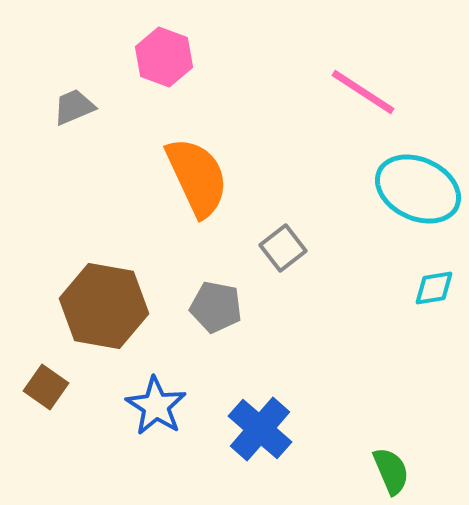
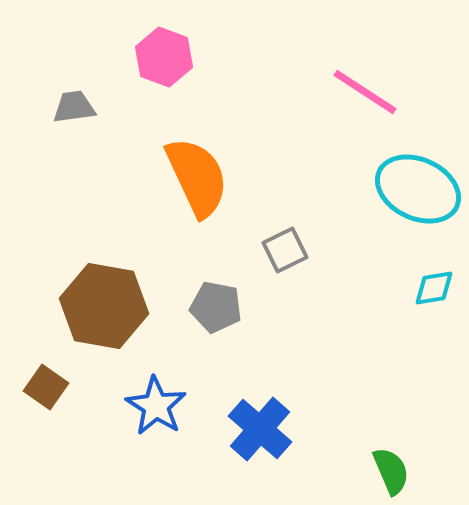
pink line: moved 2 px right
gray trapezoid: rotated 15 degrees clockwise
gray square: moved 2 px right, 2 px down; rotated 12 degrees clockwise
